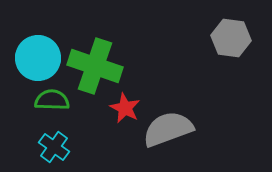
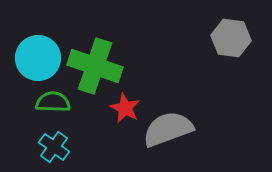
green semicircle: moved 1 px right, 2 px down
